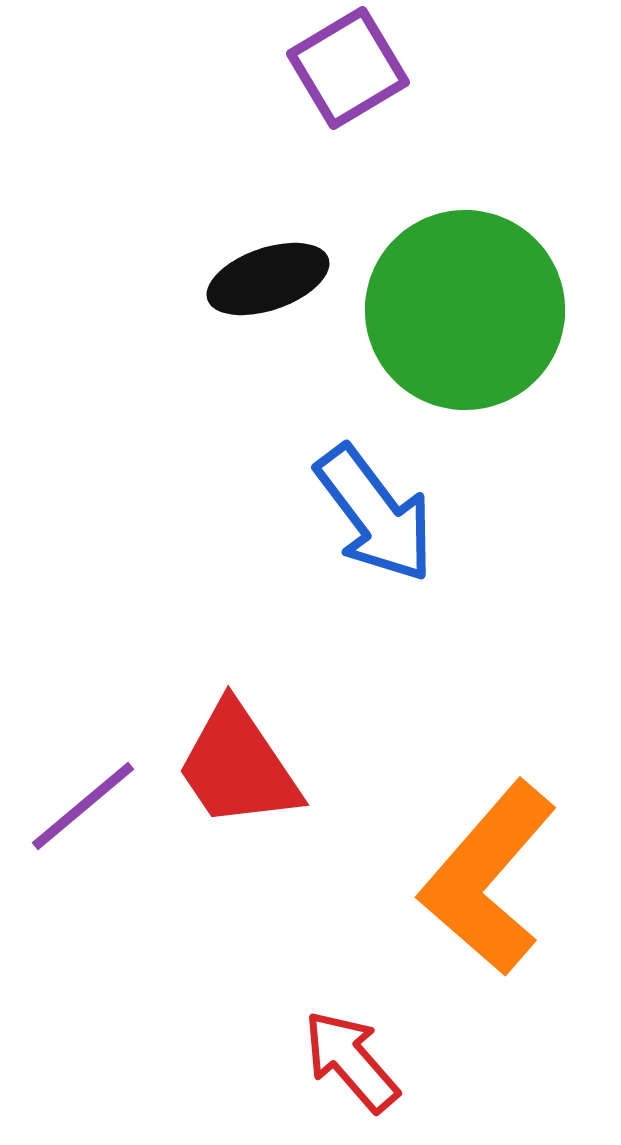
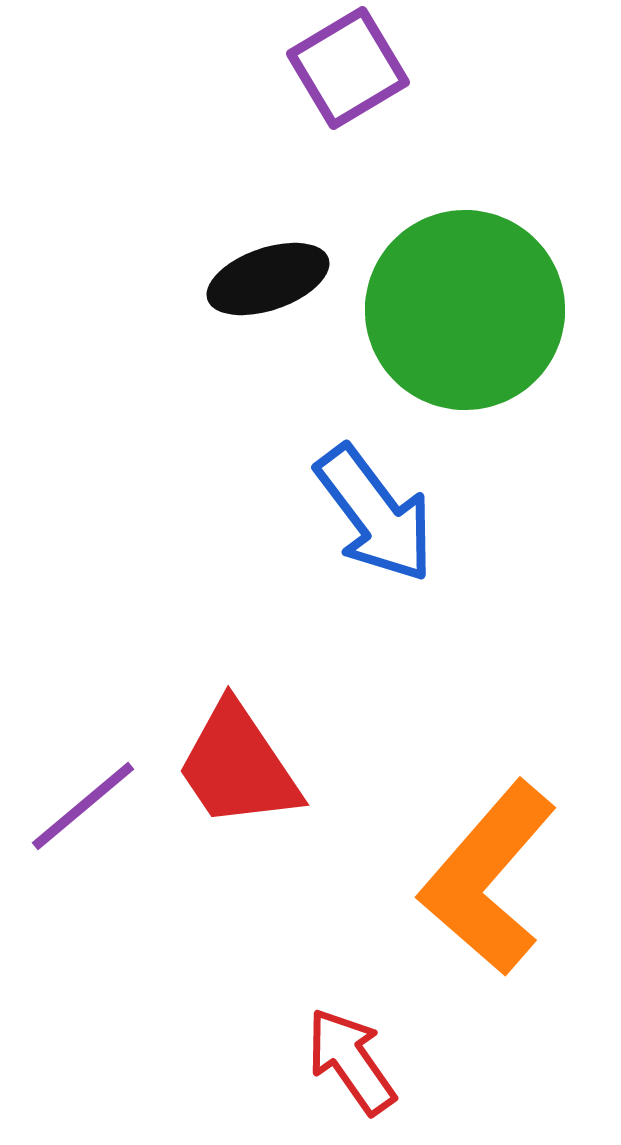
red arrow: rotated 6 degrees clockwise
